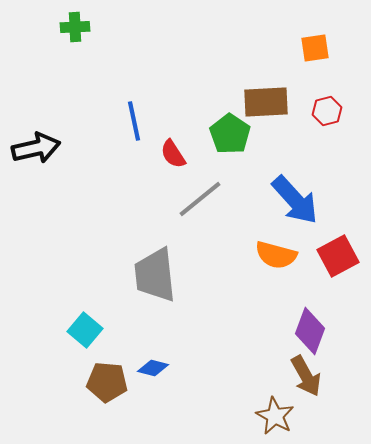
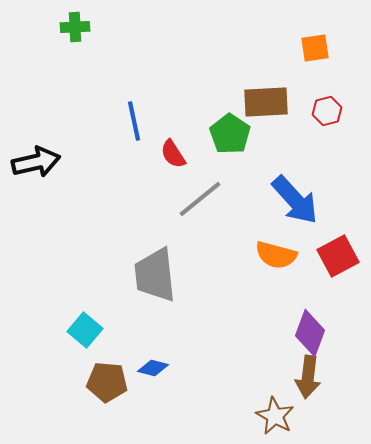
black arrow: moved 14 px down
purple diamond: moved 2 px down
brown arrow: moved 2 px right, 1 px down; rotated 36 degrees clockwise
